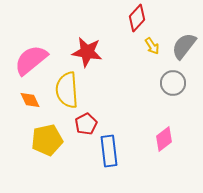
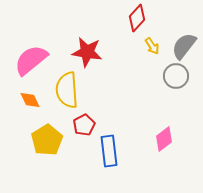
gray circle: moved 3 px right, 7 px up
red pentagon: moved 2 px left, 1 px down
yellow pentagon: rotated 20 degrees counterclockwise
